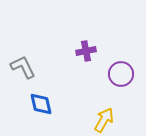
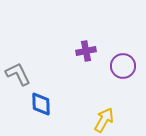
gray L-shape: moved 5 px left, 7 px down
purple circle: moved 2 px right, 8 px up
blue diamond: rotated 10 degrees clockwise
